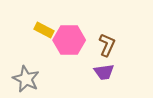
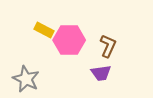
brown L-shape: moved 1 px right, 1 px down
purple trapezoid: moved 3 px left, 1 px down
